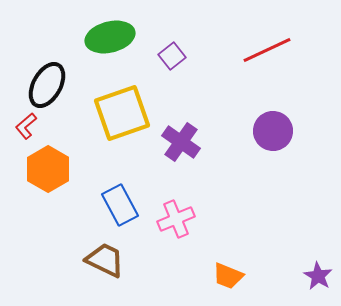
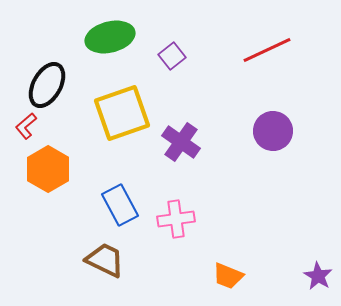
pink cross: rotated 15 degrees clockwise
